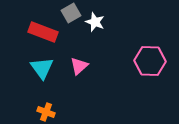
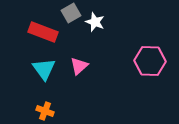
cyan triangle: moved 2 px right, 1 px down
orange cross: moved 1 px left, 1 px up
